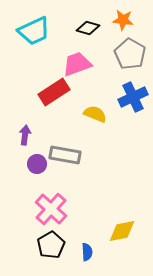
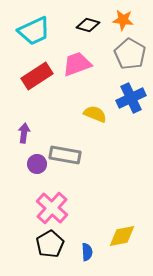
black diamond: moved 3 px up
red rectangle: moved 17 px left, 16 px up
blue cross: moved 2 px left, 1 px down
purple arrow: moved 1 px left, 2 px up
pink cross: moved 1 px right, 1 px up
yellow diamond: moved 5 px down
black pentagon: moved 1 px left, 1 px up
